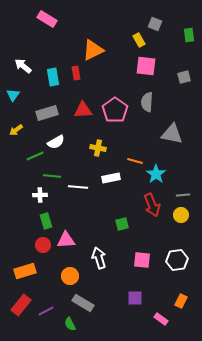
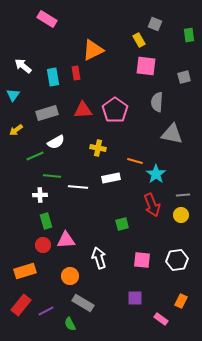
gray semicircle at (147, 102): moved 10 px right
